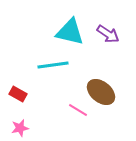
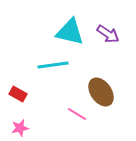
brown ellipse: rotated 16 degrees clockwise
pink line: moved 1 px left, 4 px down
